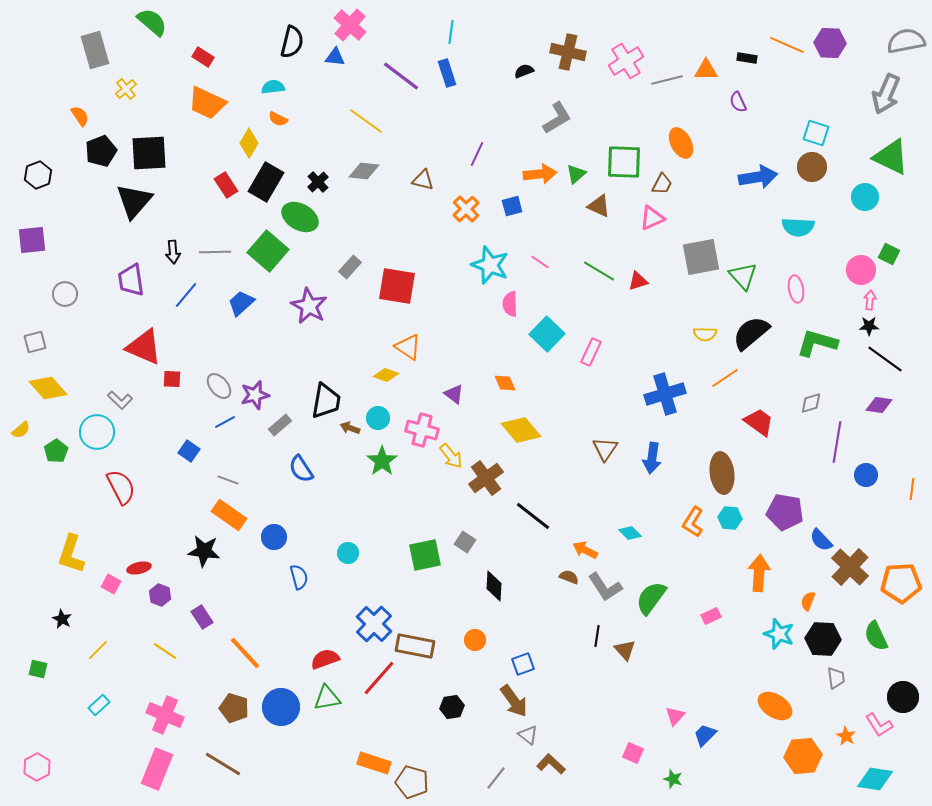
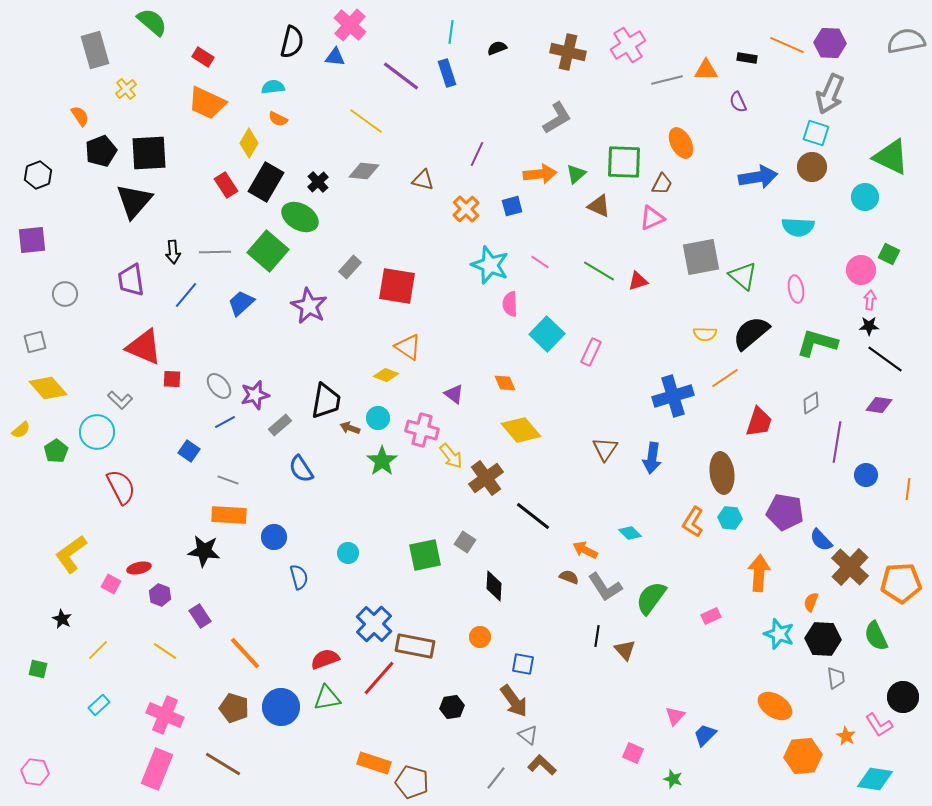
pink cross at (626, 61): moved 2 px right, 16 px up
black semicircle at (524, 71): moved 27 px left, 23 px up
gray arrow at (886, 94): moved 56 px left
green triangle at (743, 276): rotated 8 degrees counterclockwise
blue cross at (665, 394): moved 8 px right, 2 px down
gray diamond at (811, 403): rotated 15 degrees counterclockwise
red trapezoid at (759, 422): rotated 72 degrees clockwise
orange line at (912, 489): moved 4 px left
orange rectangle at (229, 515): rotated 32 degrees counterclockwise
yellow L-shape at (71, 554): rotated 36 degrees clockwise
orange semicircle at (808, 601): moved 3 px right, 1 px down
purple rectangle at (202, 617): moved 2 px left, 1 px up
orange circle at (475, 640): moved 5 px right, 3 px up
blue square at (523, 664): rotated 30 degrees clockwise
brown L-shape at (551, 764): moved 9 px left, 1 px down
pink hexagon at (37, 767): moved 2 px left, 5 px down; rotated 24 degrees counterclockwise
